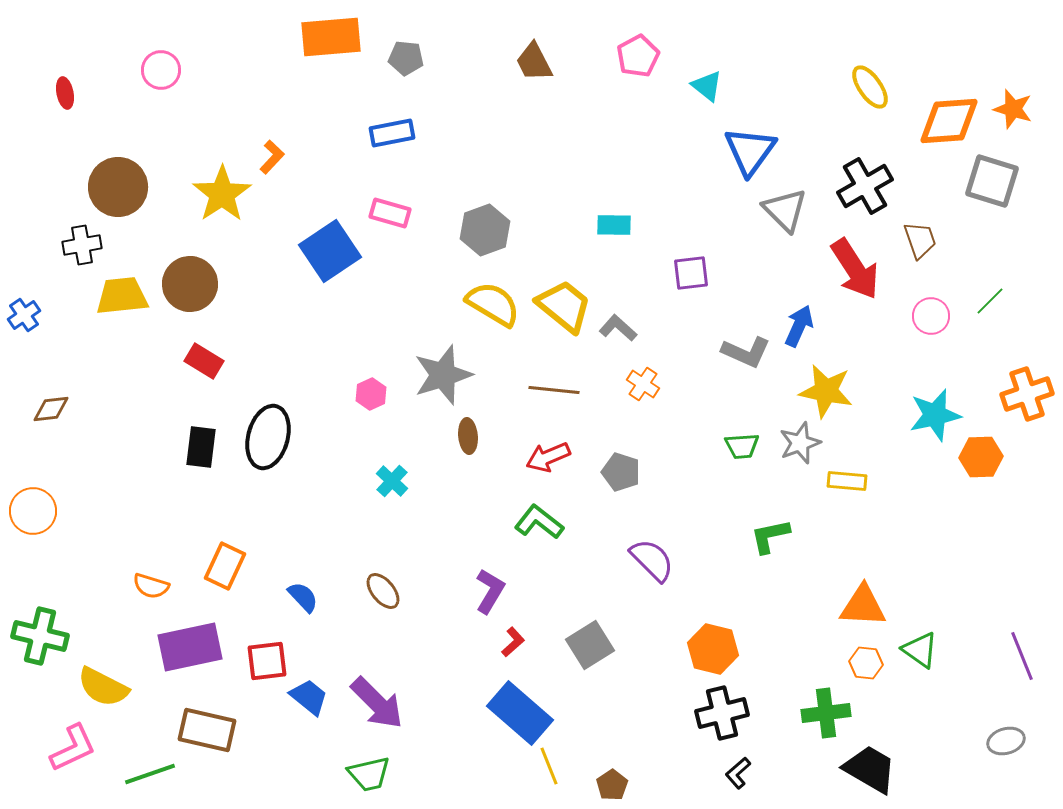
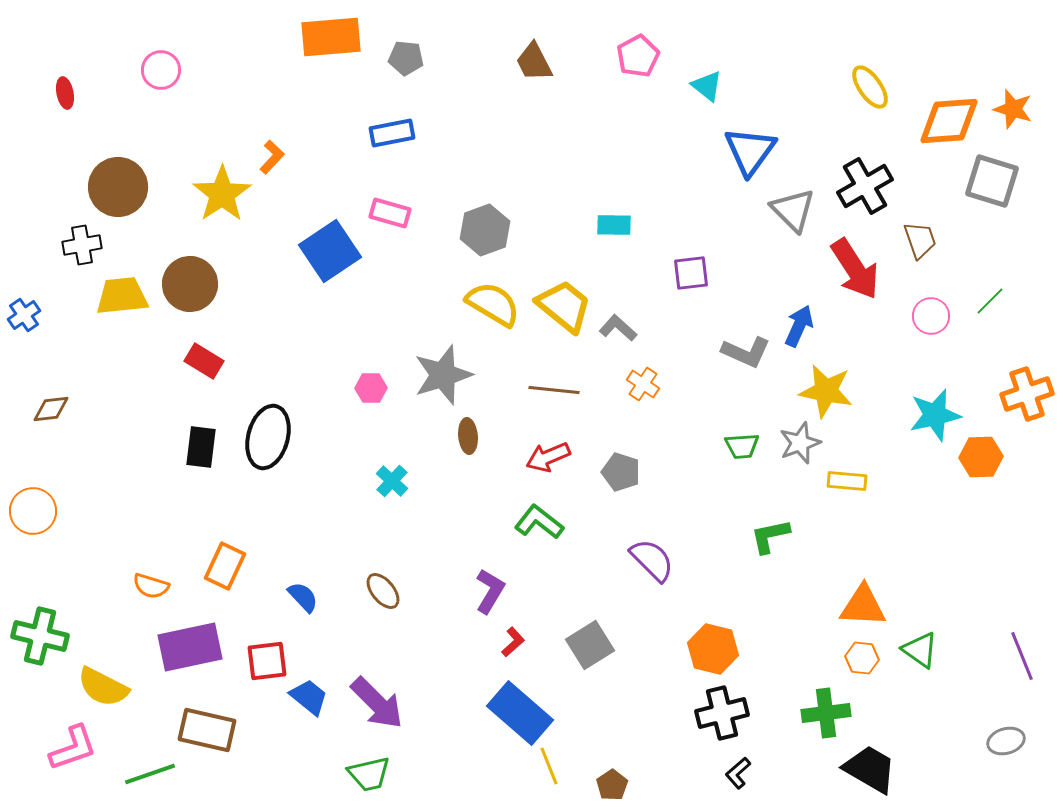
gray triangle at (785, 210): moved 8 px right
pink hexagon at (371, 394): moved 6 px up; rotated 24 degrees clockwise
orange hexagon at (866, 663): moved 4 px left, 5 px up
pink L-shape at (73, 748): rotated 6 degrees clockwise
